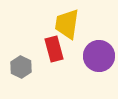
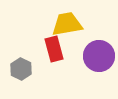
yellow trapezoid: rotated 72 degrees clockwise
gray hexagon: moved 2 px down
